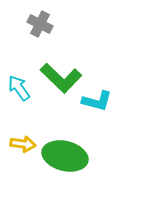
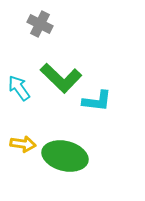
cyan L-shape: rotated 8 degrees counterclockwise
